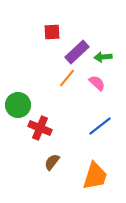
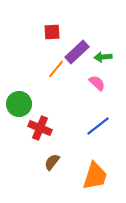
orange line: moved 11 px left, 9 px up
green circle: moved 1 px right, 1 px up
blue line: moved 2 px left
